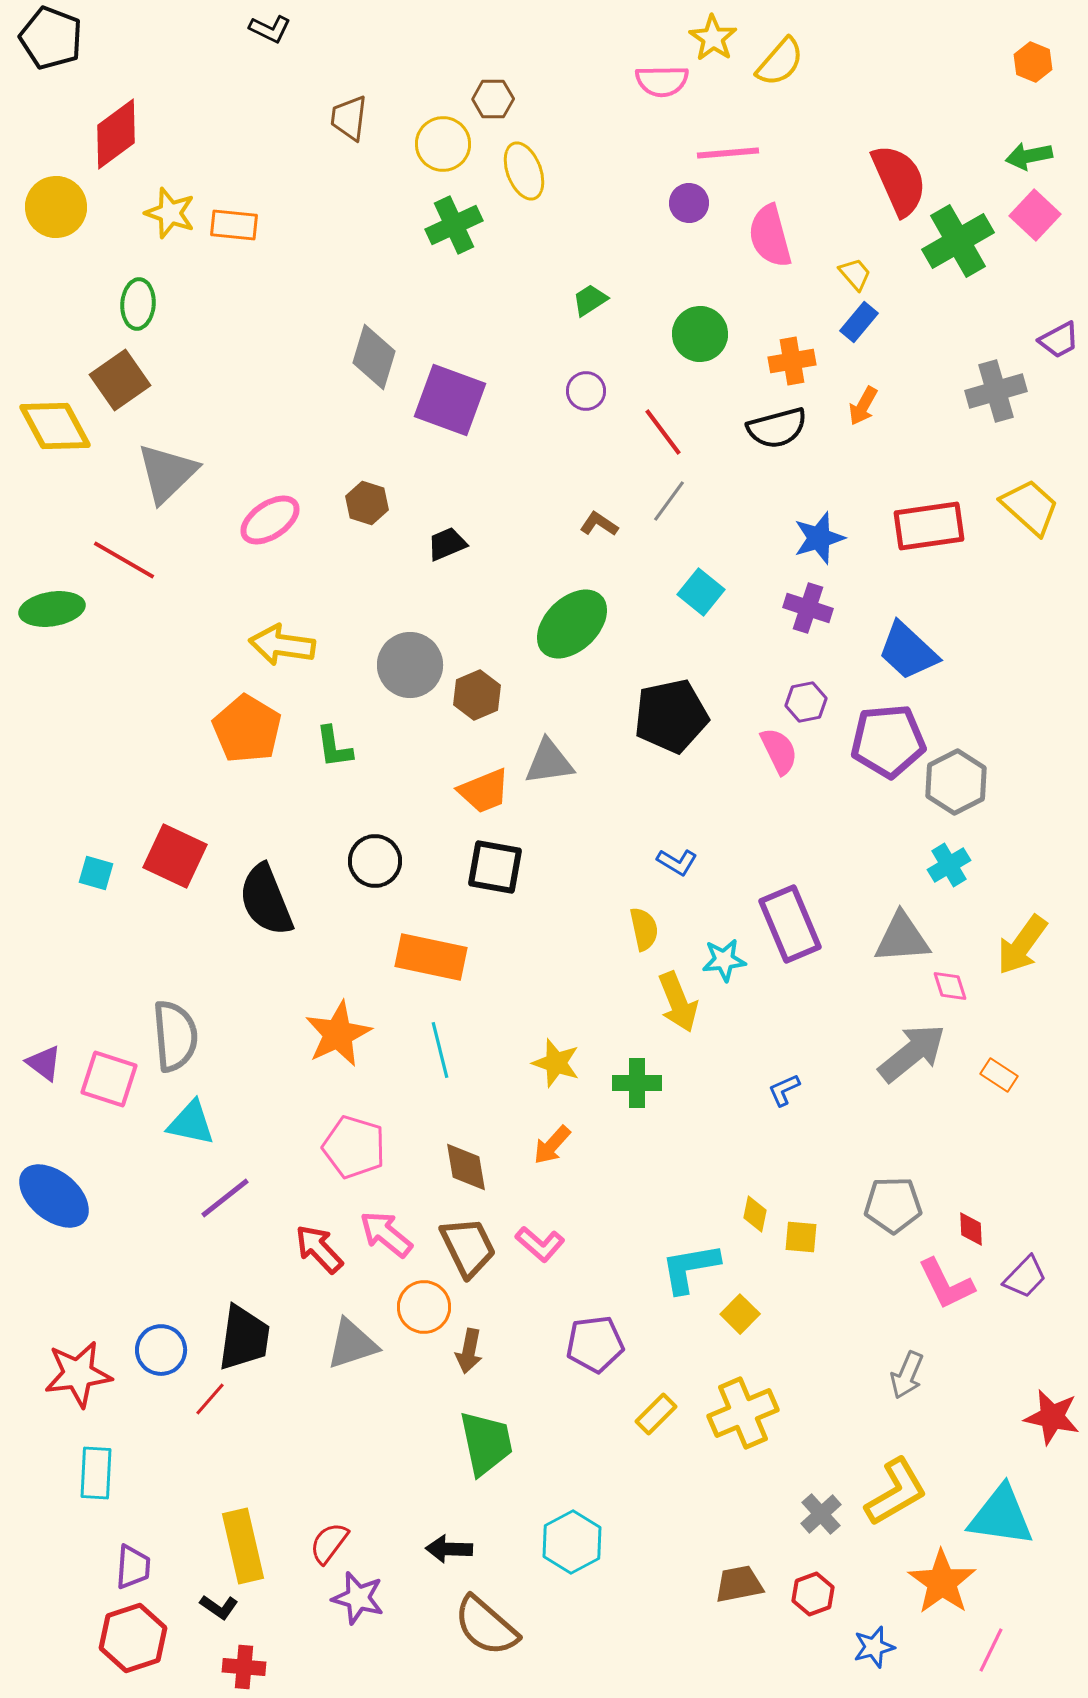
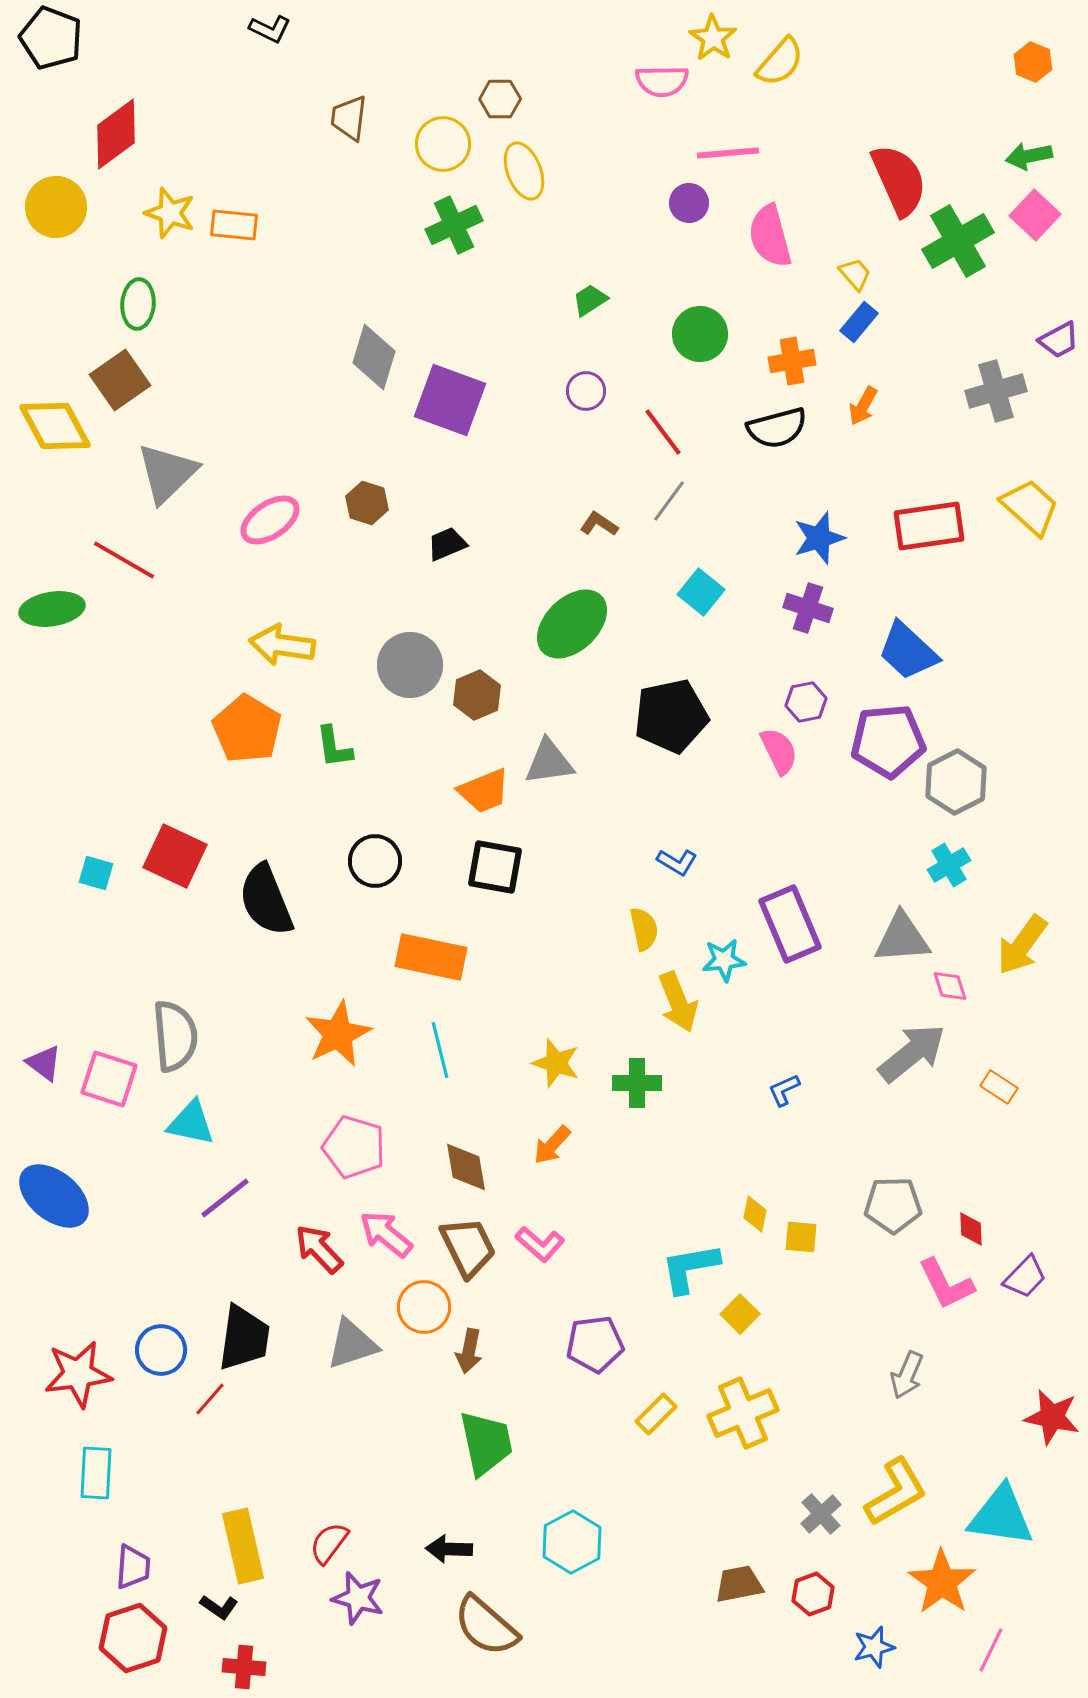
brown hexagon at (493, 99): moved 7 px right
orange rectangle at (999, 1075): moved 12 px down
